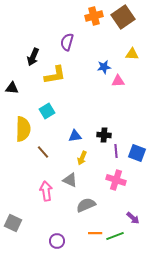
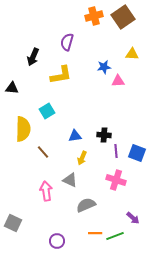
yellow L-shape: moved 6 px right
